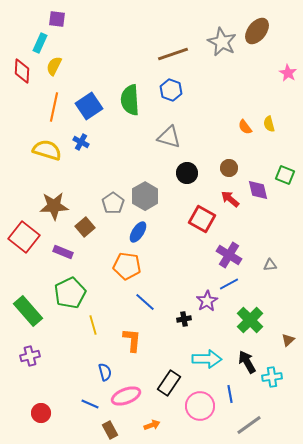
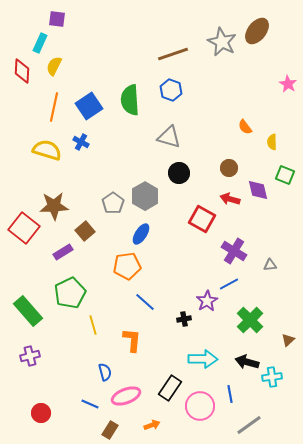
pink star at (288, 73): moved 11 px down
yellow semicircle at (269, 124): moved 3 px right, 18 px down; rotated 14 degrees clockwise
black circle at (187, 173): moved 8 px left
red arrow at (230, 199): rotated 24 degrees counterclockwise
brown square at (85, 227): moved 4 px down
blue ellipse at (138, 232): moved 3 px right, 2 px down
red square at (24, 237): moved 9 px up
purple rectangle at (63, 252): rotated 54 degrees counterclockwise
purple cross at (229, 255): moved 5 px right, 4 px up
orange pentagon at (127, 266): rotated 16 degrees counterclockwise
cyan arrow at (207, 359): moved 4 px left
black arrow at (247, 362): rotated 45 degrees counterclockwise
black rectangle at (169, 383): moved 1 px right, 5 px down
brown rectangle at (110, 430): rotated 60 degrees clockwise
